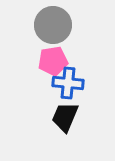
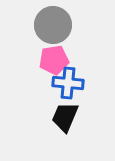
pink pentagon: moved 1 px right, 1 px up
